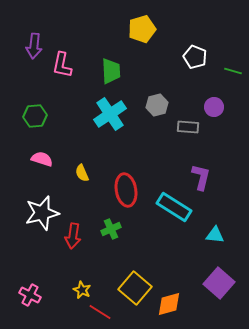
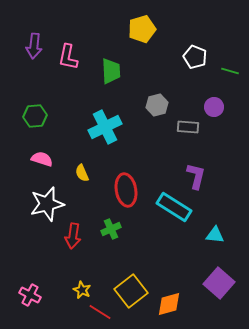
pink L-shape: moved 6 px right, 8 px up
green line: moved 3 px left
cyan cross: moved 5 px left, 13 px down; rotated 8 degrees clockwise
purple L-shape: moved 5 px left, 1 px up
white star: moved 5 px right, 9 px up
yellow square: moved 4 px left, 3 px down; rotated 12 degrees clockwise
